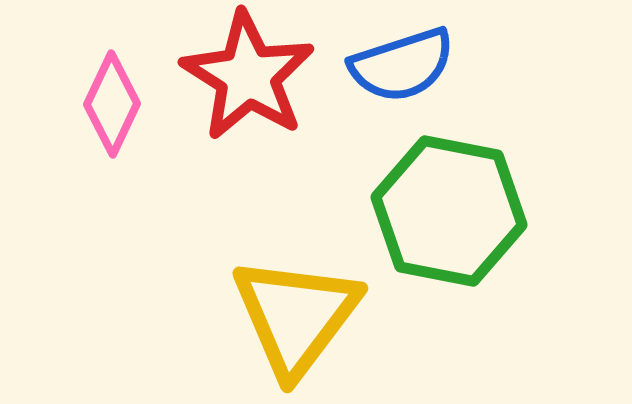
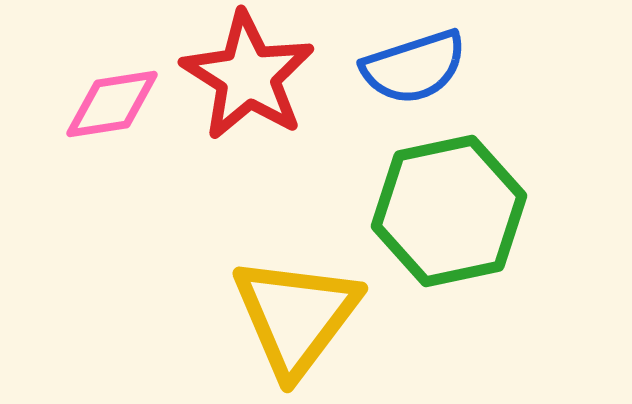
blue semicircle: moved 12 px right, 2 px down
pink diamond: rotated 56 degrees clockwise
green hexagon: rotated 23 degrees counterclockwise
